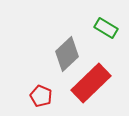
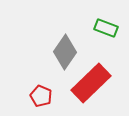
green rectangle: rotated 10 degrees counterclockwise
gray diamond: moved 2 px left, 2 px up; rotated 12 degrees counterclockwise
